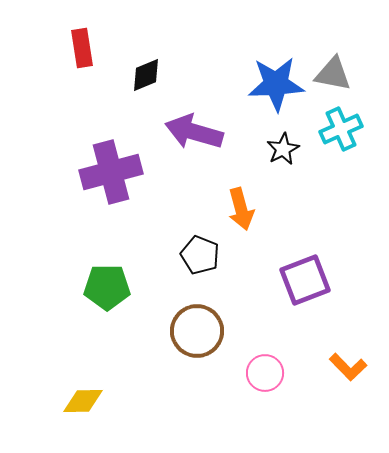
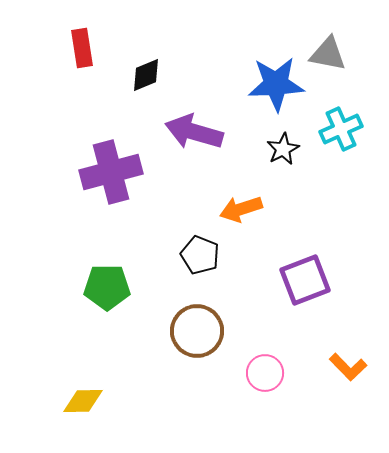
gray triangle: moved 5 px left, 20 px up
orange arrow: rotated 87 degrees clockwise
